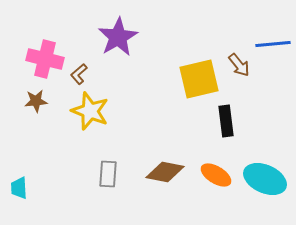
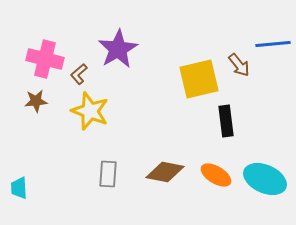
purple star: moved 12 px down
